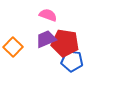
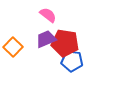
pink semicircle: rotated 18 degrees clockwise
